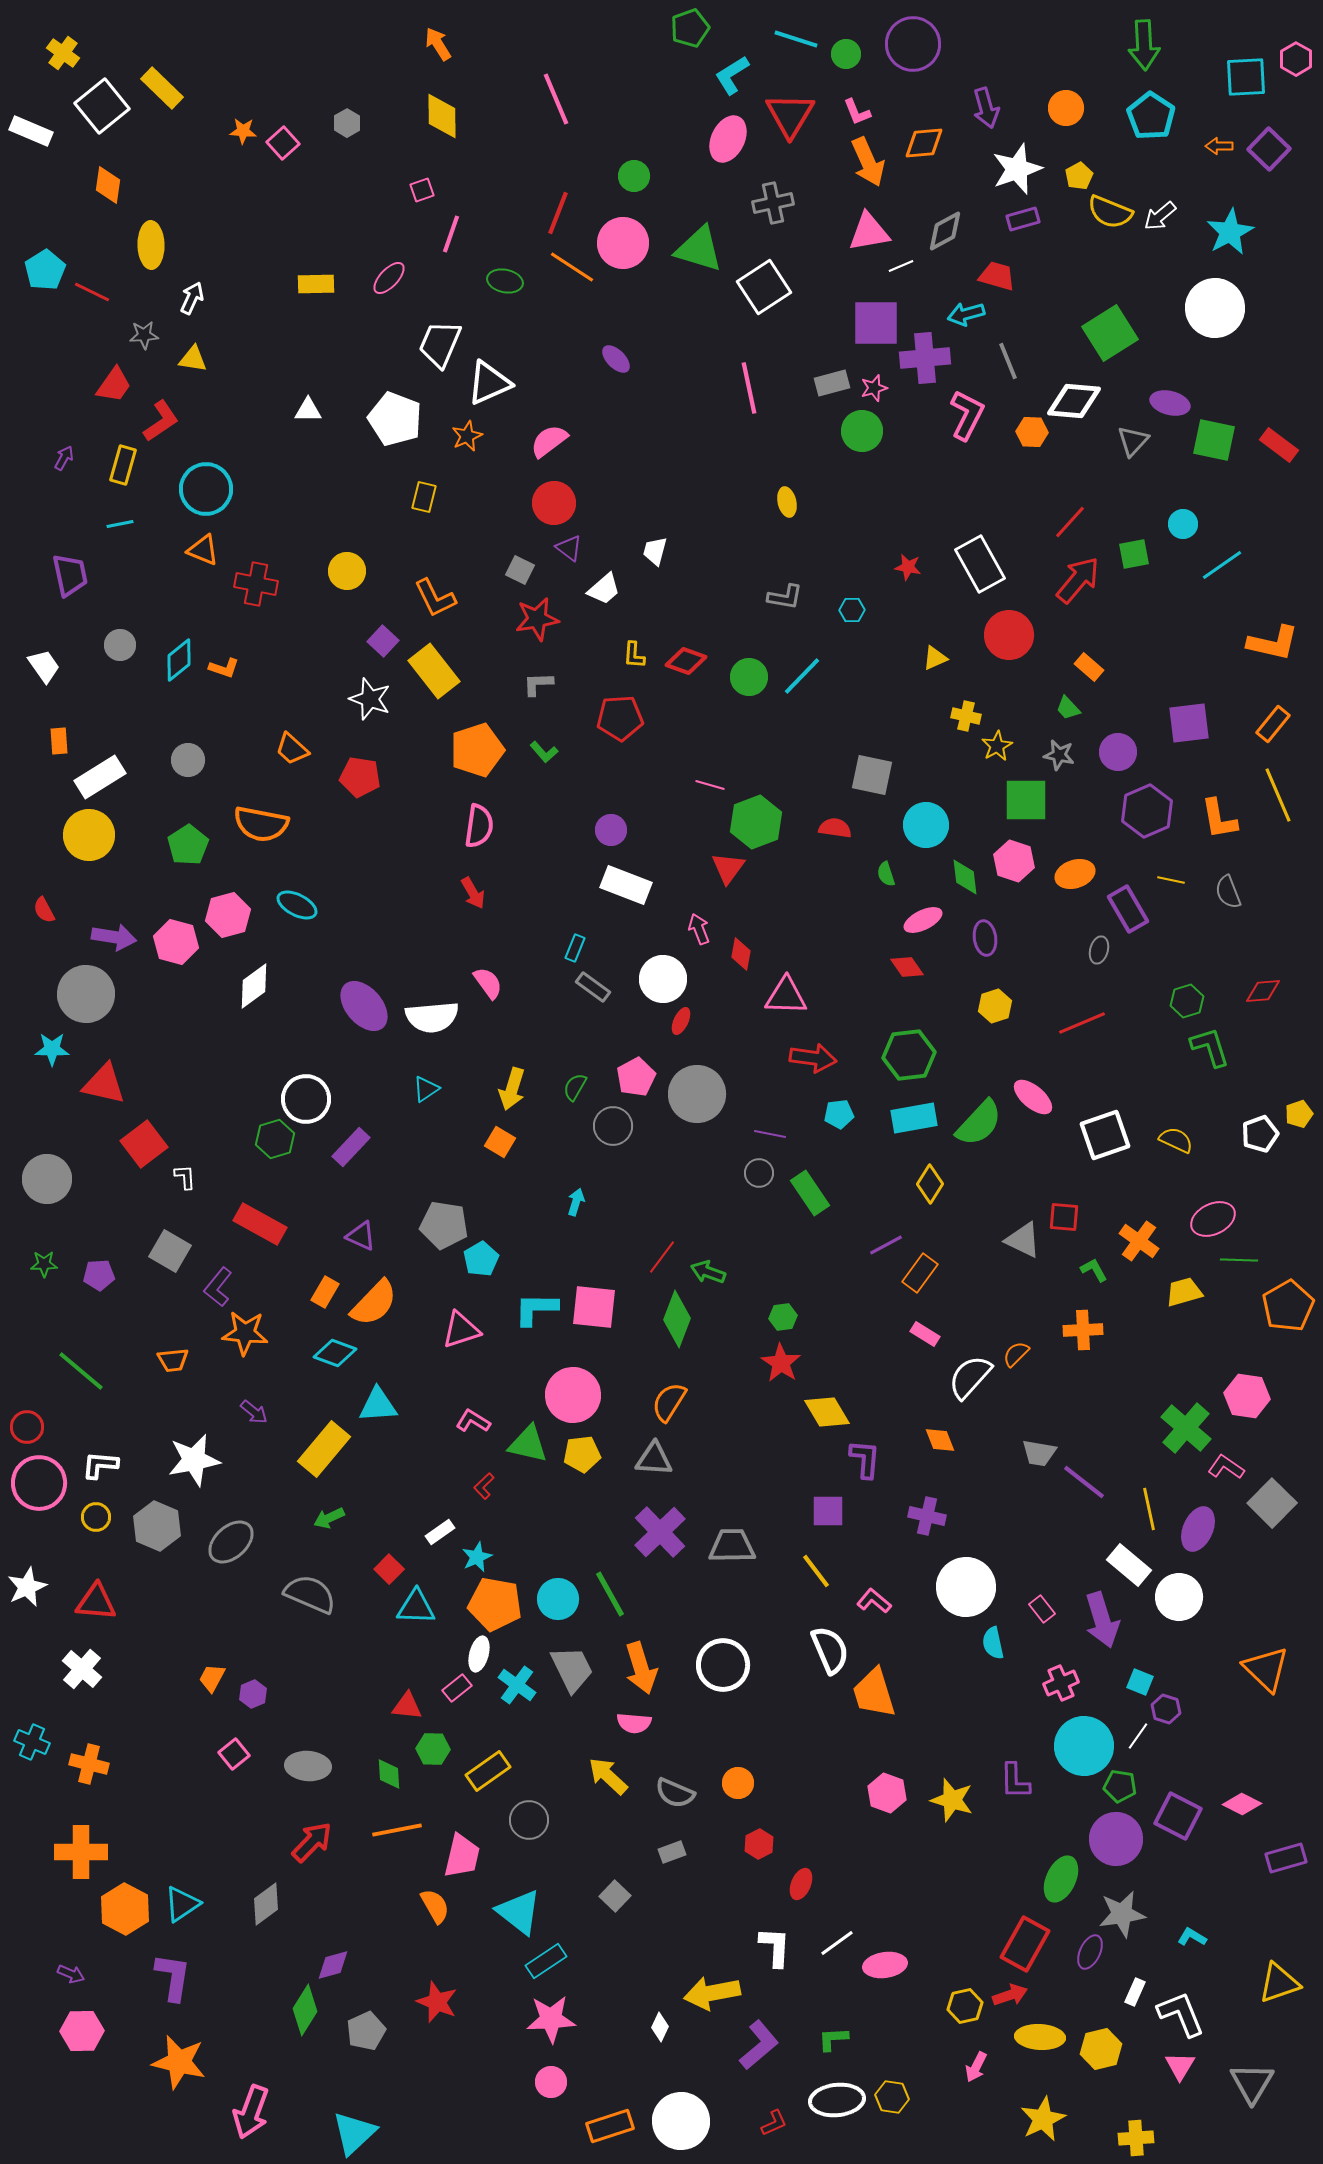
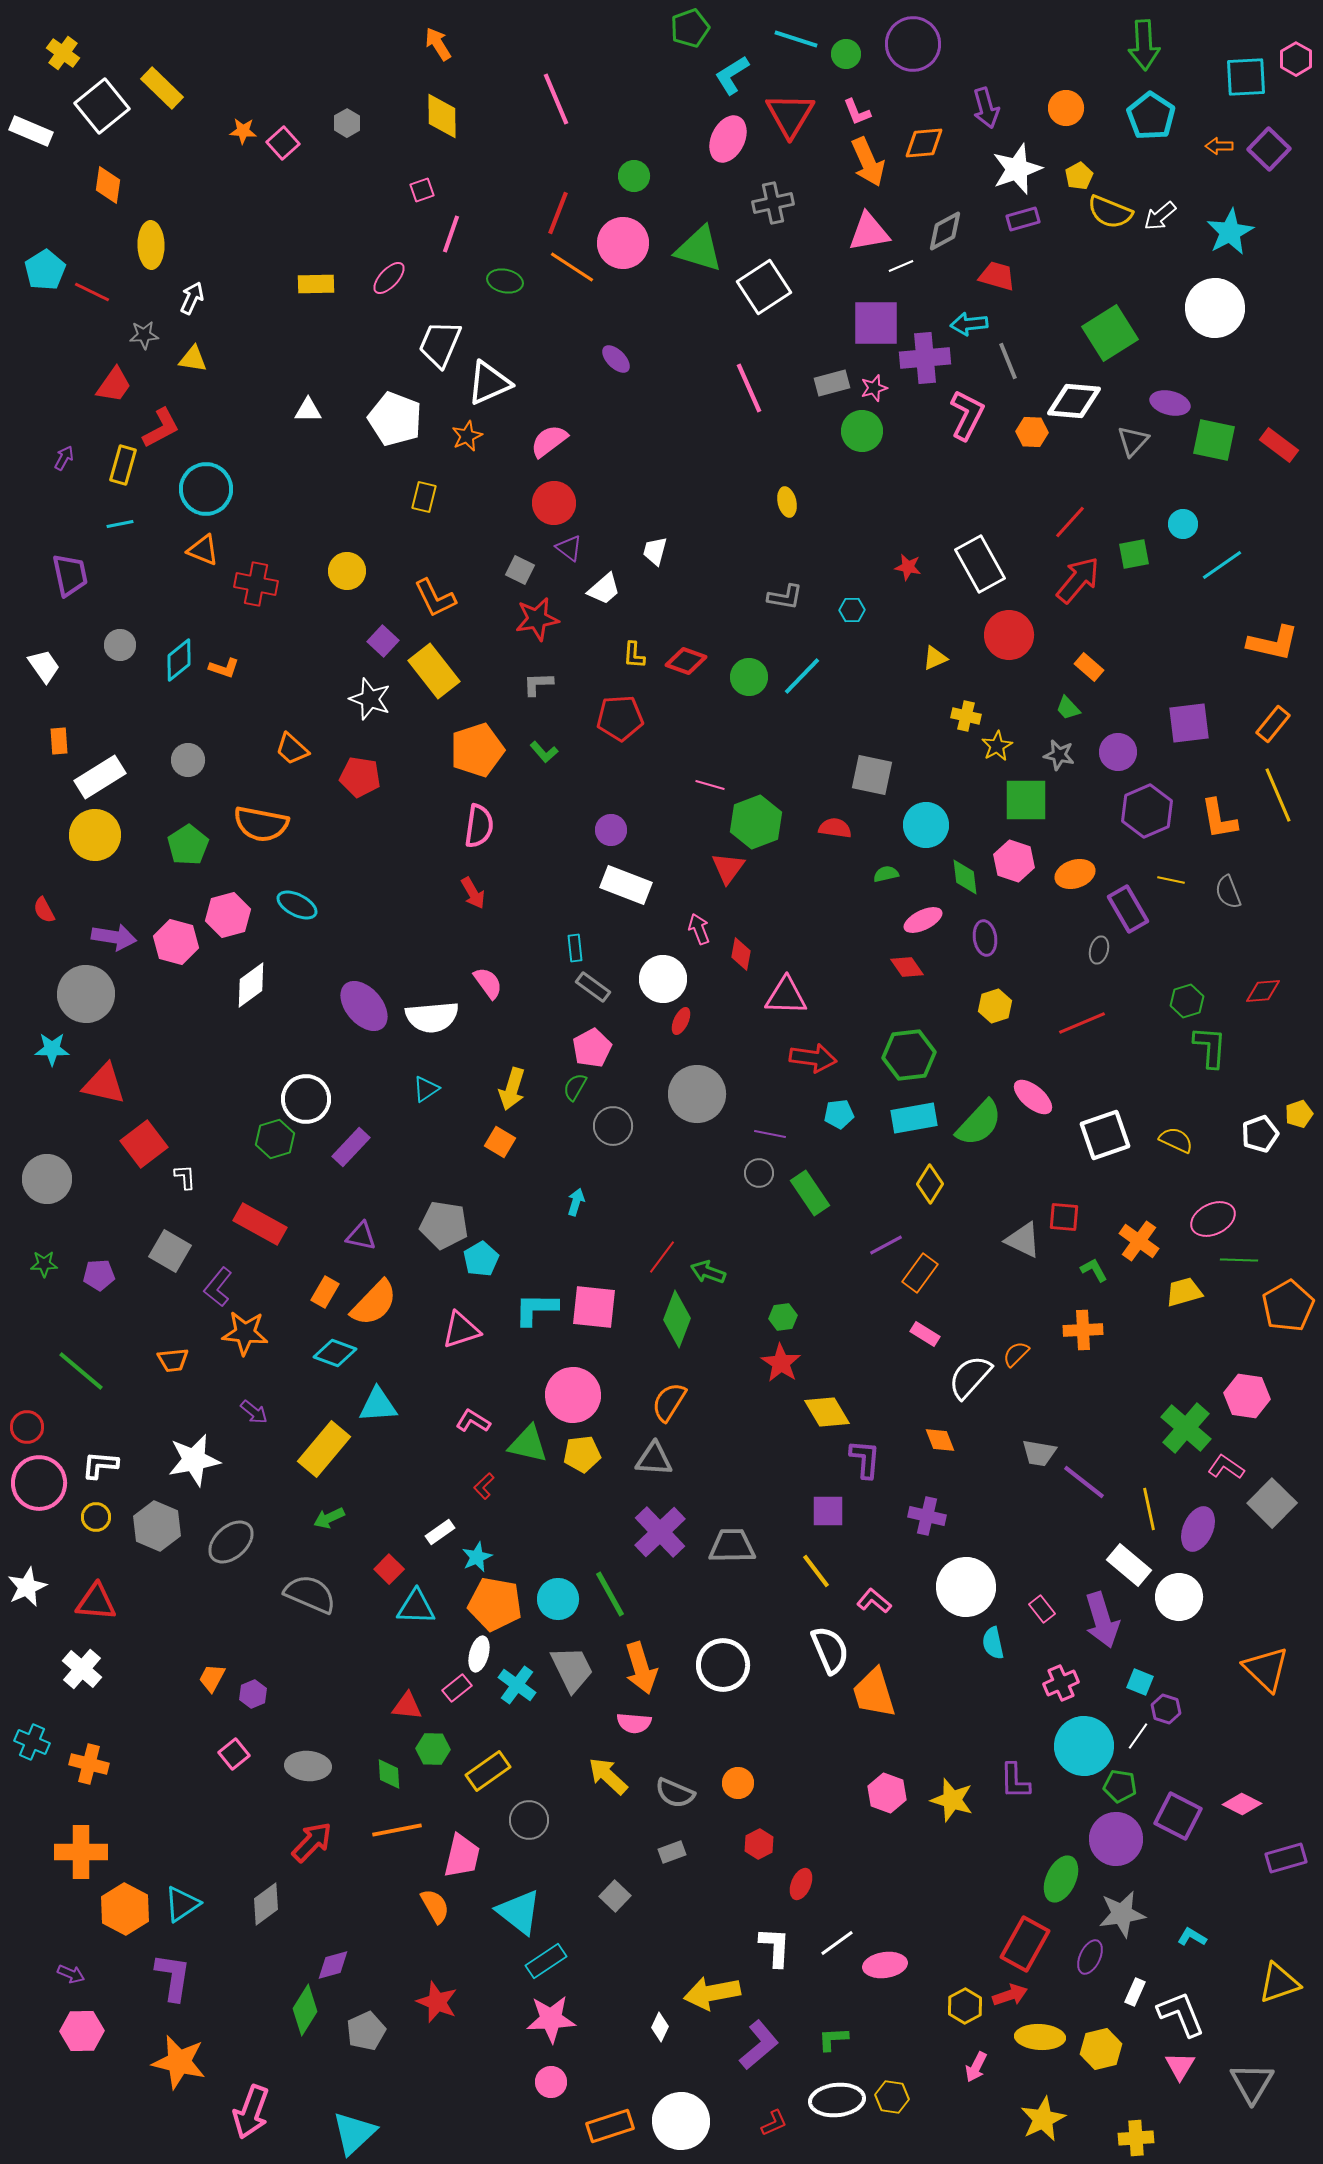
cyan arrow at (966, 314): moved 3 px right, 10 px down; rotated 9 degrees clockwise
pink line at (749, 388): rotated 12 degrees counterclockwise
red L-shape at (161, 421): moved 7 px down; rotated 6 degrees clockwise
yellow circle at (89, 835): moved 6 px right
green semicircle at (886, 874): rotated 95 degrees clockwise
cyan rectangle at (575, 948): rotated 28 degrees counterclockwise
white diamond at (254, 986): moved 3 px left, 1 px up
green L-shape at (1210, 1047): rotated 21 degrees clockwise
pink pentagon at (636, 1077): moved 44 px left, 29 px up
purple triangle at (361, 1236): rotated 12 degrees counterclockwise
purple ellipse at (1090, 1952): moved 5 px down
yellow hexagon at (965, 2006): rotated 16 degrees counterclockwise
